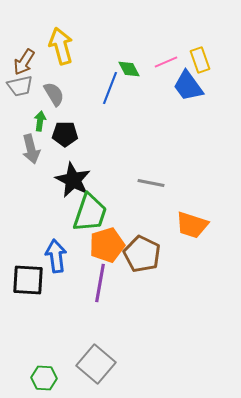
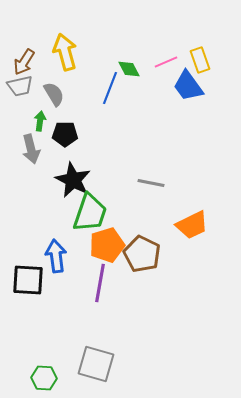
yellow arrow: moved 4 px right, 6 px down
orange trapezoid: rotated 44 degrees counterclockwise
gray square: rotated 24 degrees counterclockwise
